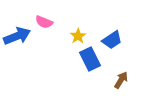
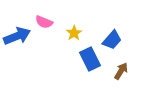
yellow star: moved 4 px left, 3 px up
blue trapezoid: rotated 15 degrees counterclockwise
brown arrow: moved 9 px up
